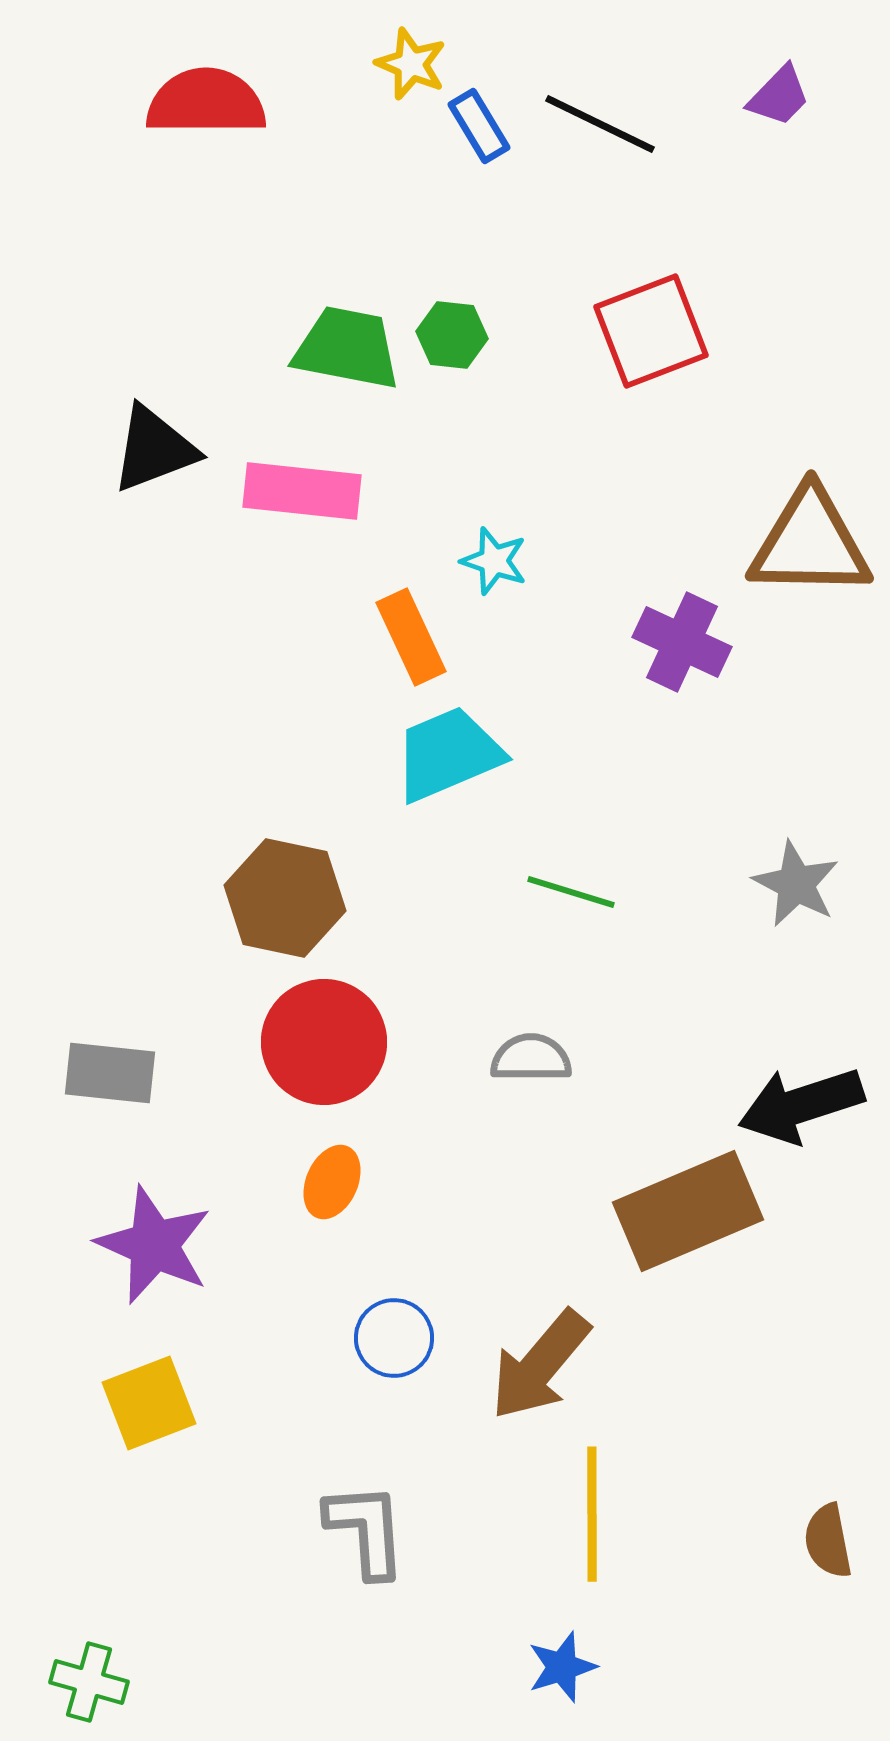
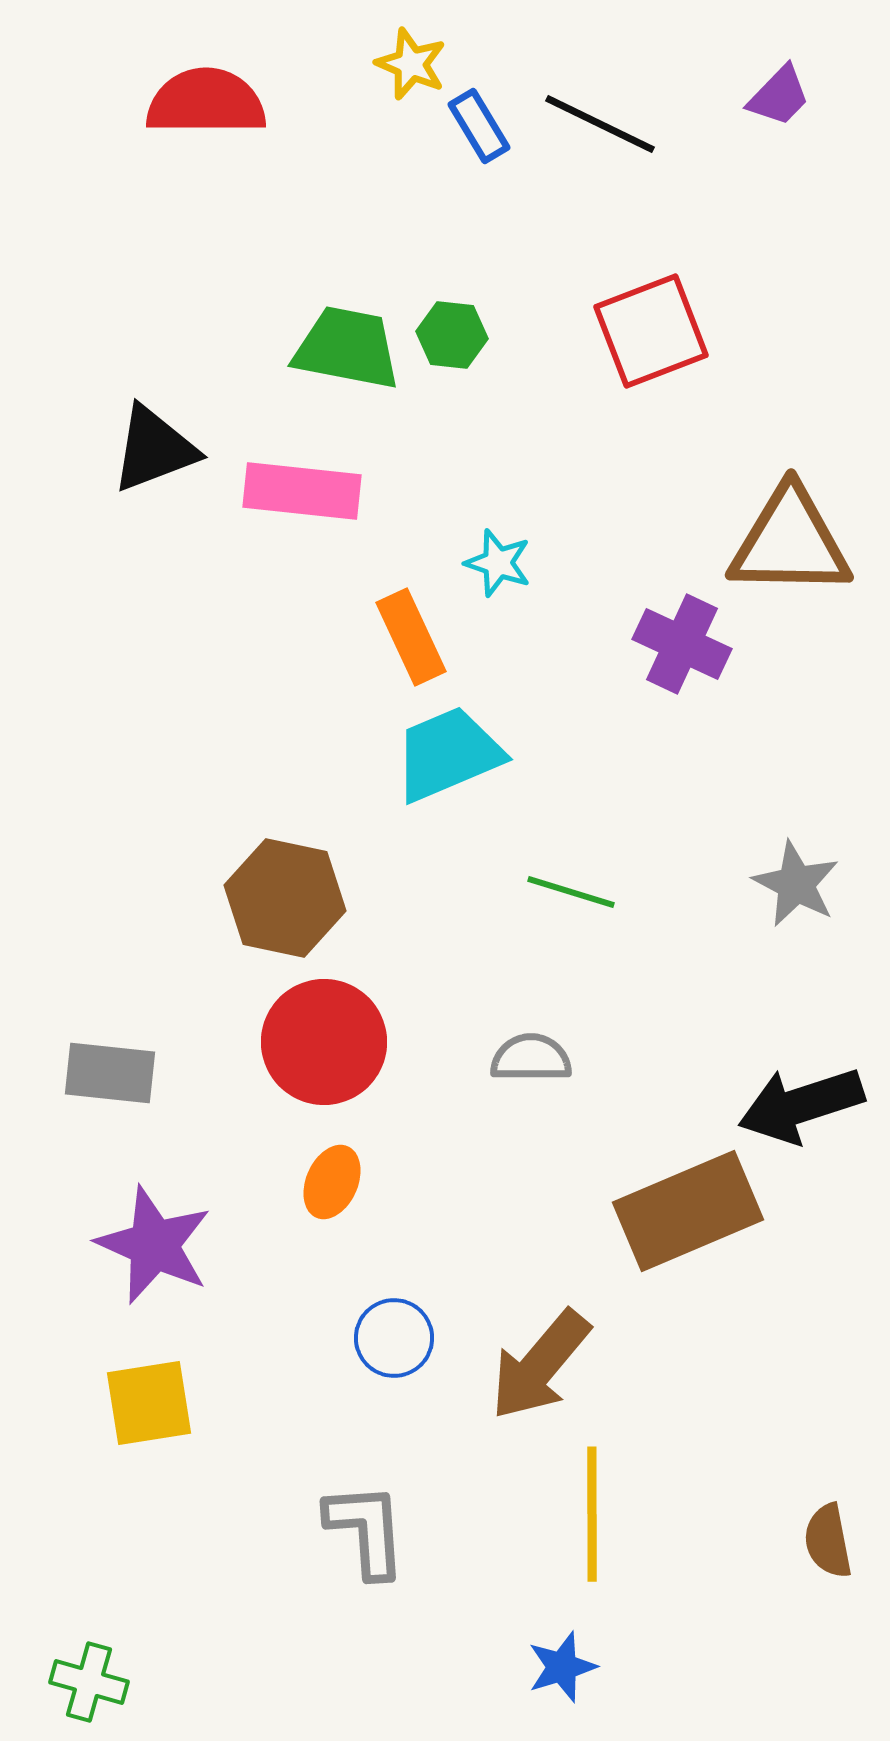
brown triangle: moved 20 px left, 1 px up
cyan star: moved 4 px right, 2 px down
purple cross: moved 2 px down
yellow square: rotated 12 degrees clockwise
